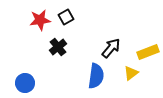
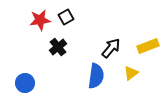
yellow rectangle: moved 6 px up
